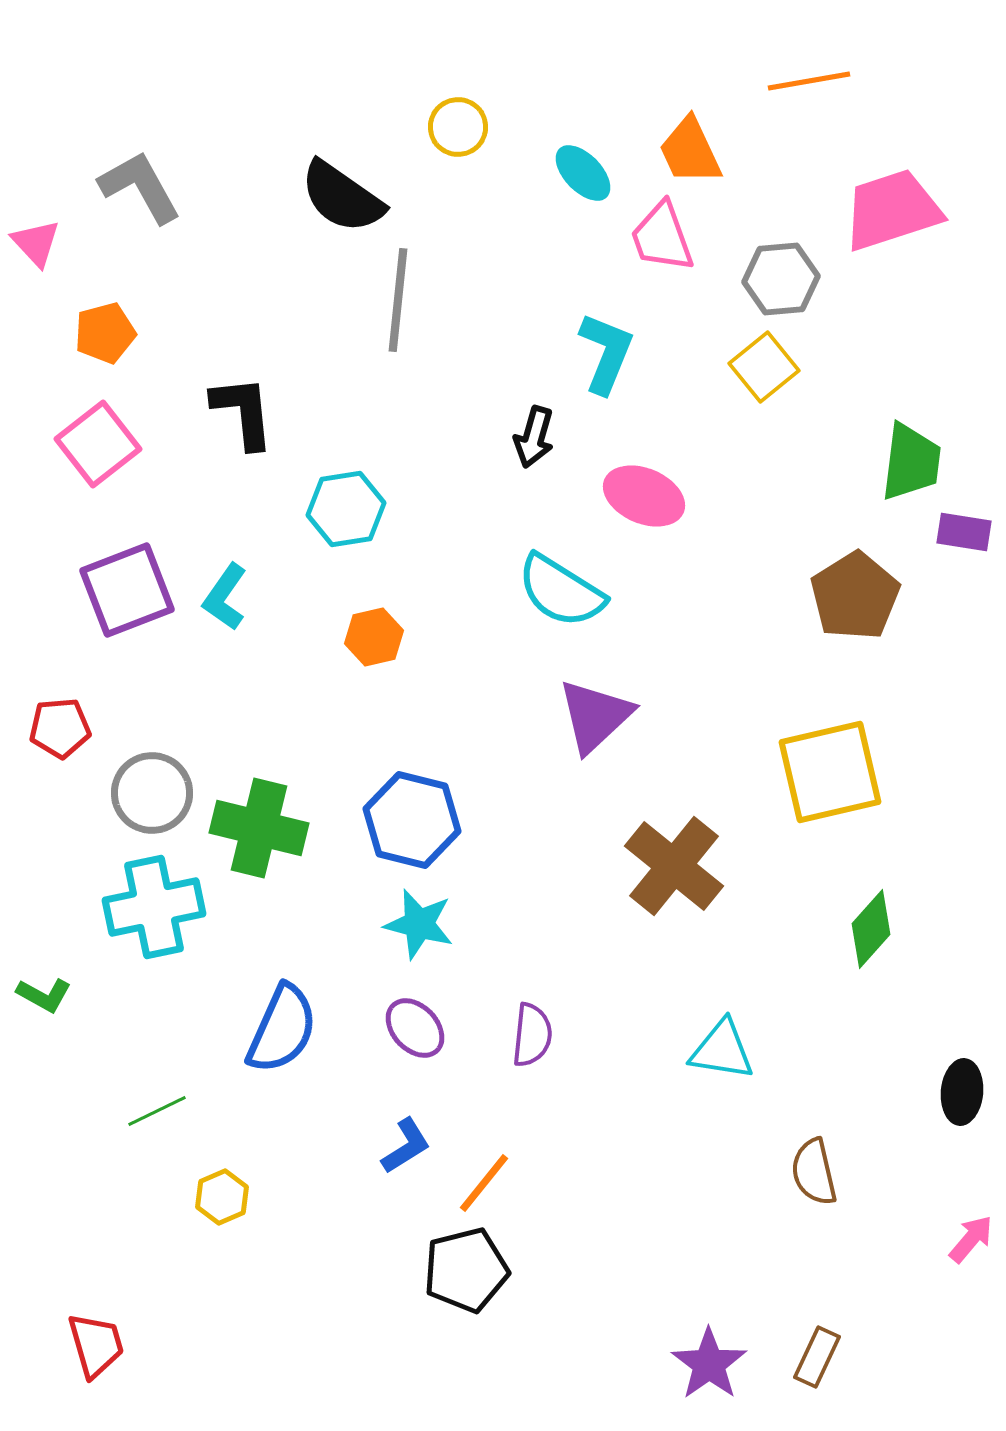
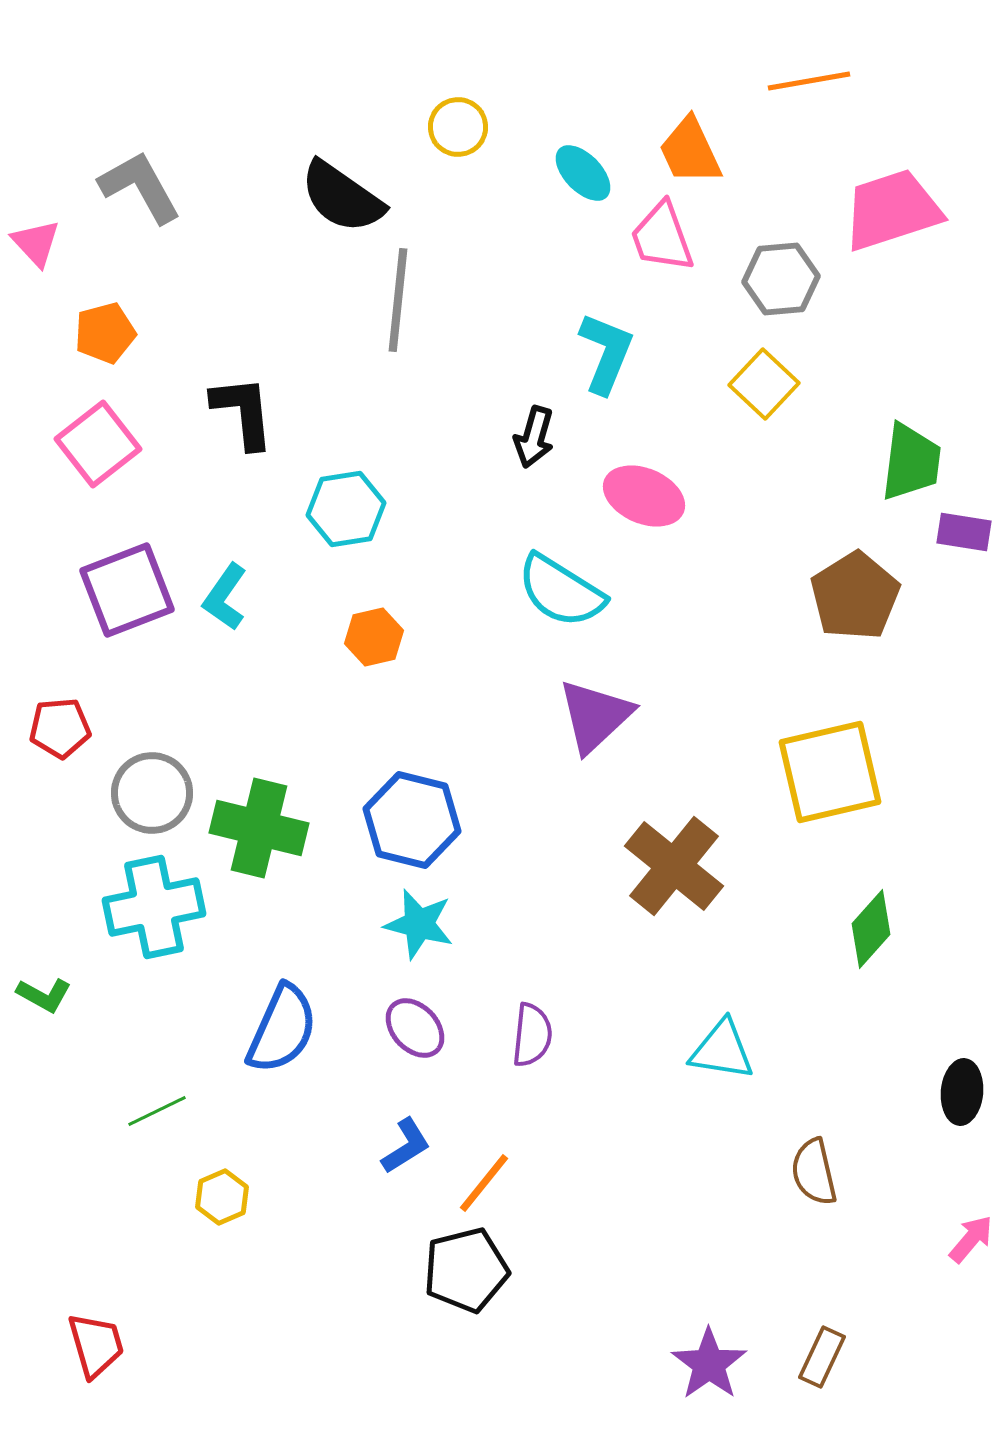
yellow square at (764, 367): moved 17 px down; rotated 8 degrees counterclockwise
brown rectangle at (817, 1357): moved 5 px right
